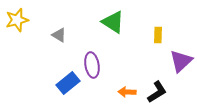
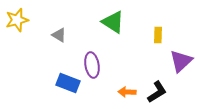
blue rectangle: rotated 60 degrees clockwise
